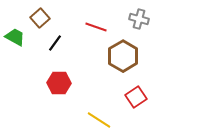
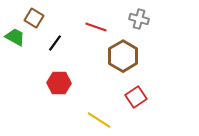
brown square: moved 6 px left; rotated 18 degrees counterclockwise
